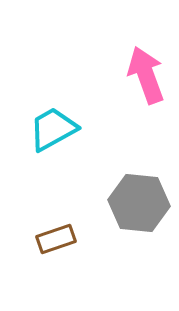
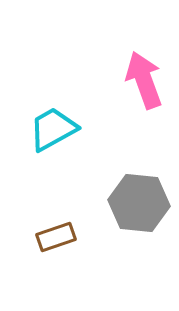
pink arrow: moved 2 px left, 5 px down
brown rectangle: moved 2 px up
